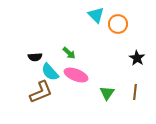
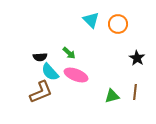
cyan triangle: moved 5 px left, 5 px down
black semicircle: moved 5 px right
green triangle: moved 5 px right, 3 px down; rotated 42 degrees clockwise
